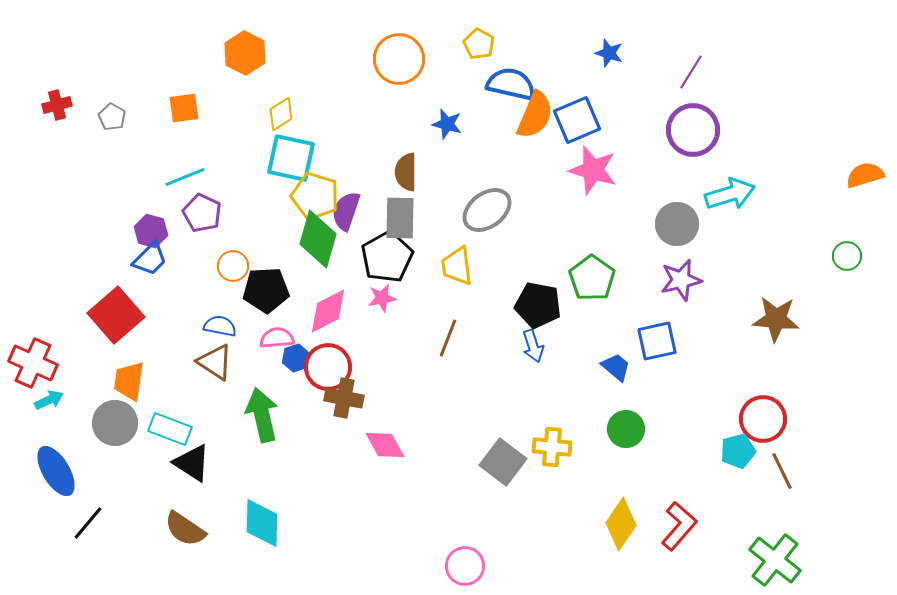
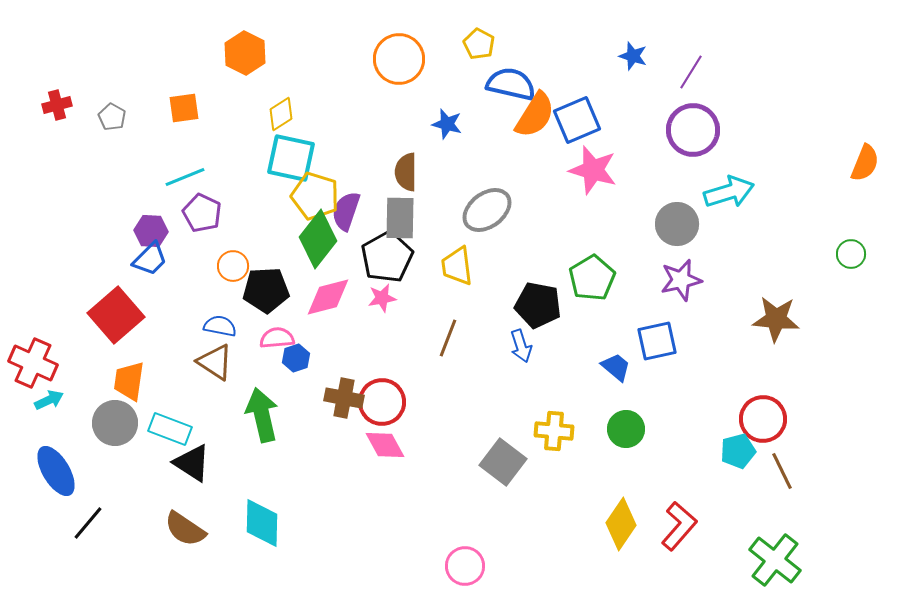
blue star at (609, 53): moved 24 px right, 3 px down
orange semicircle at (535, 115): rotated 9 degrees clockwise
orange semicircle at (865, 175): moved 12 px up; rotated 129 degrees clockwise
cyan arrow at (730, 194): moved 1 px left, 2 px up
purple hexagon at (151, 231): rotated 12 degrees counterclockwise
green diamond at (318, 239): rotated 22 degrees clockwise
green circle at (847, 256): moved 4 px right, 2 px up
green pentagon at (592, 278): rotated 6 degrees clockwise
pink diamond at (328, 311): moved 14 px up; rotated 12 degrees clockwise
blue arrow at (533, 346): moved 12 px left
red circle at (328, 367): moved 54 px right, 35 px down
yellow cross at (552, 447): moved 2 px right, 16 px up
